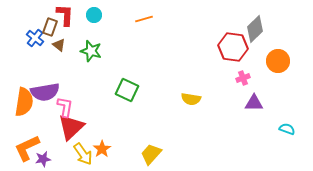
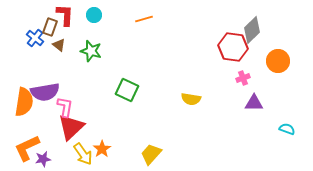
gray diamond: moved 3 px left, 1 px down
